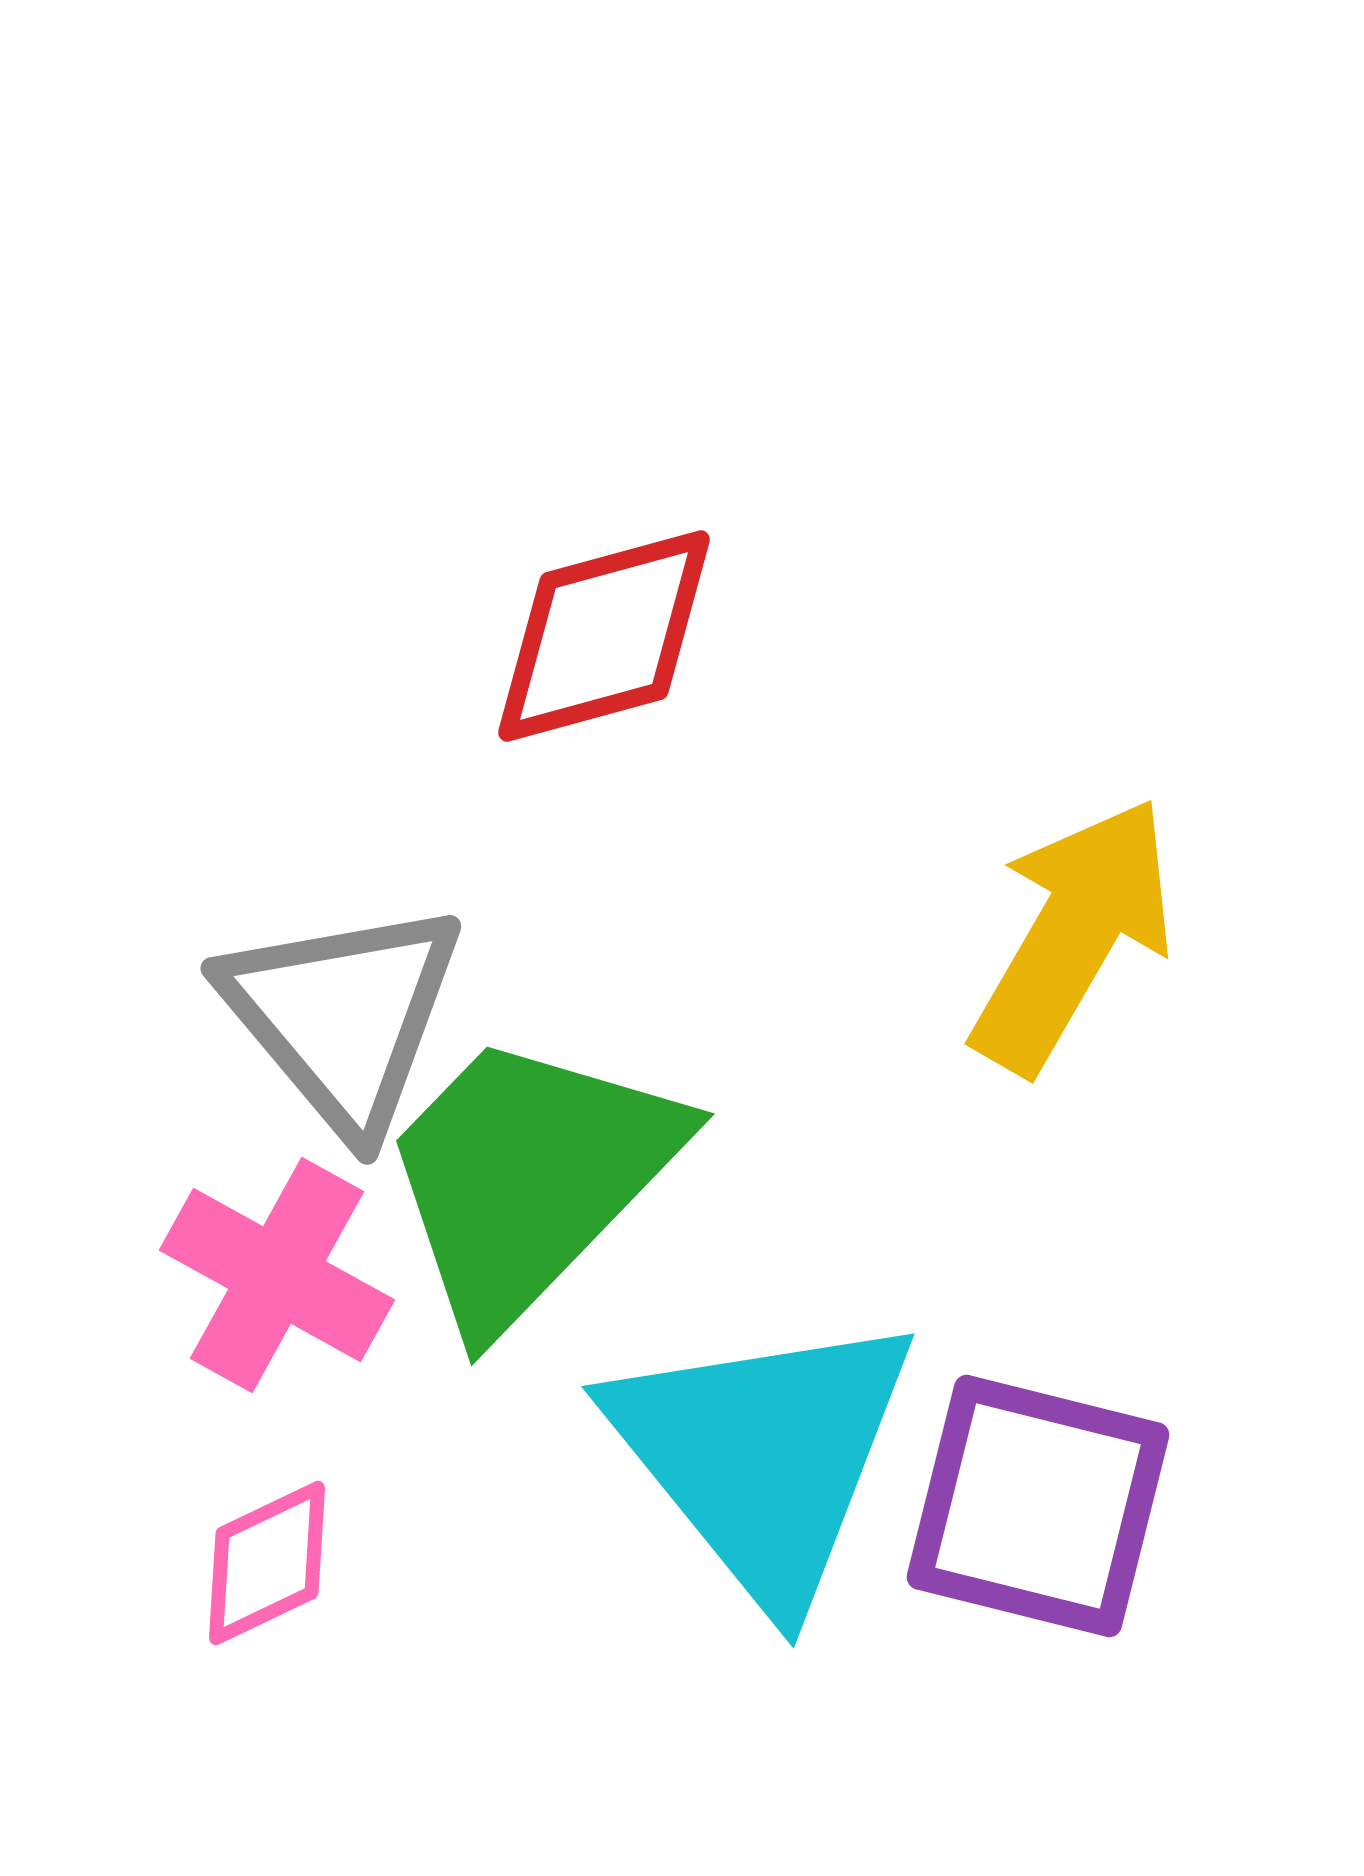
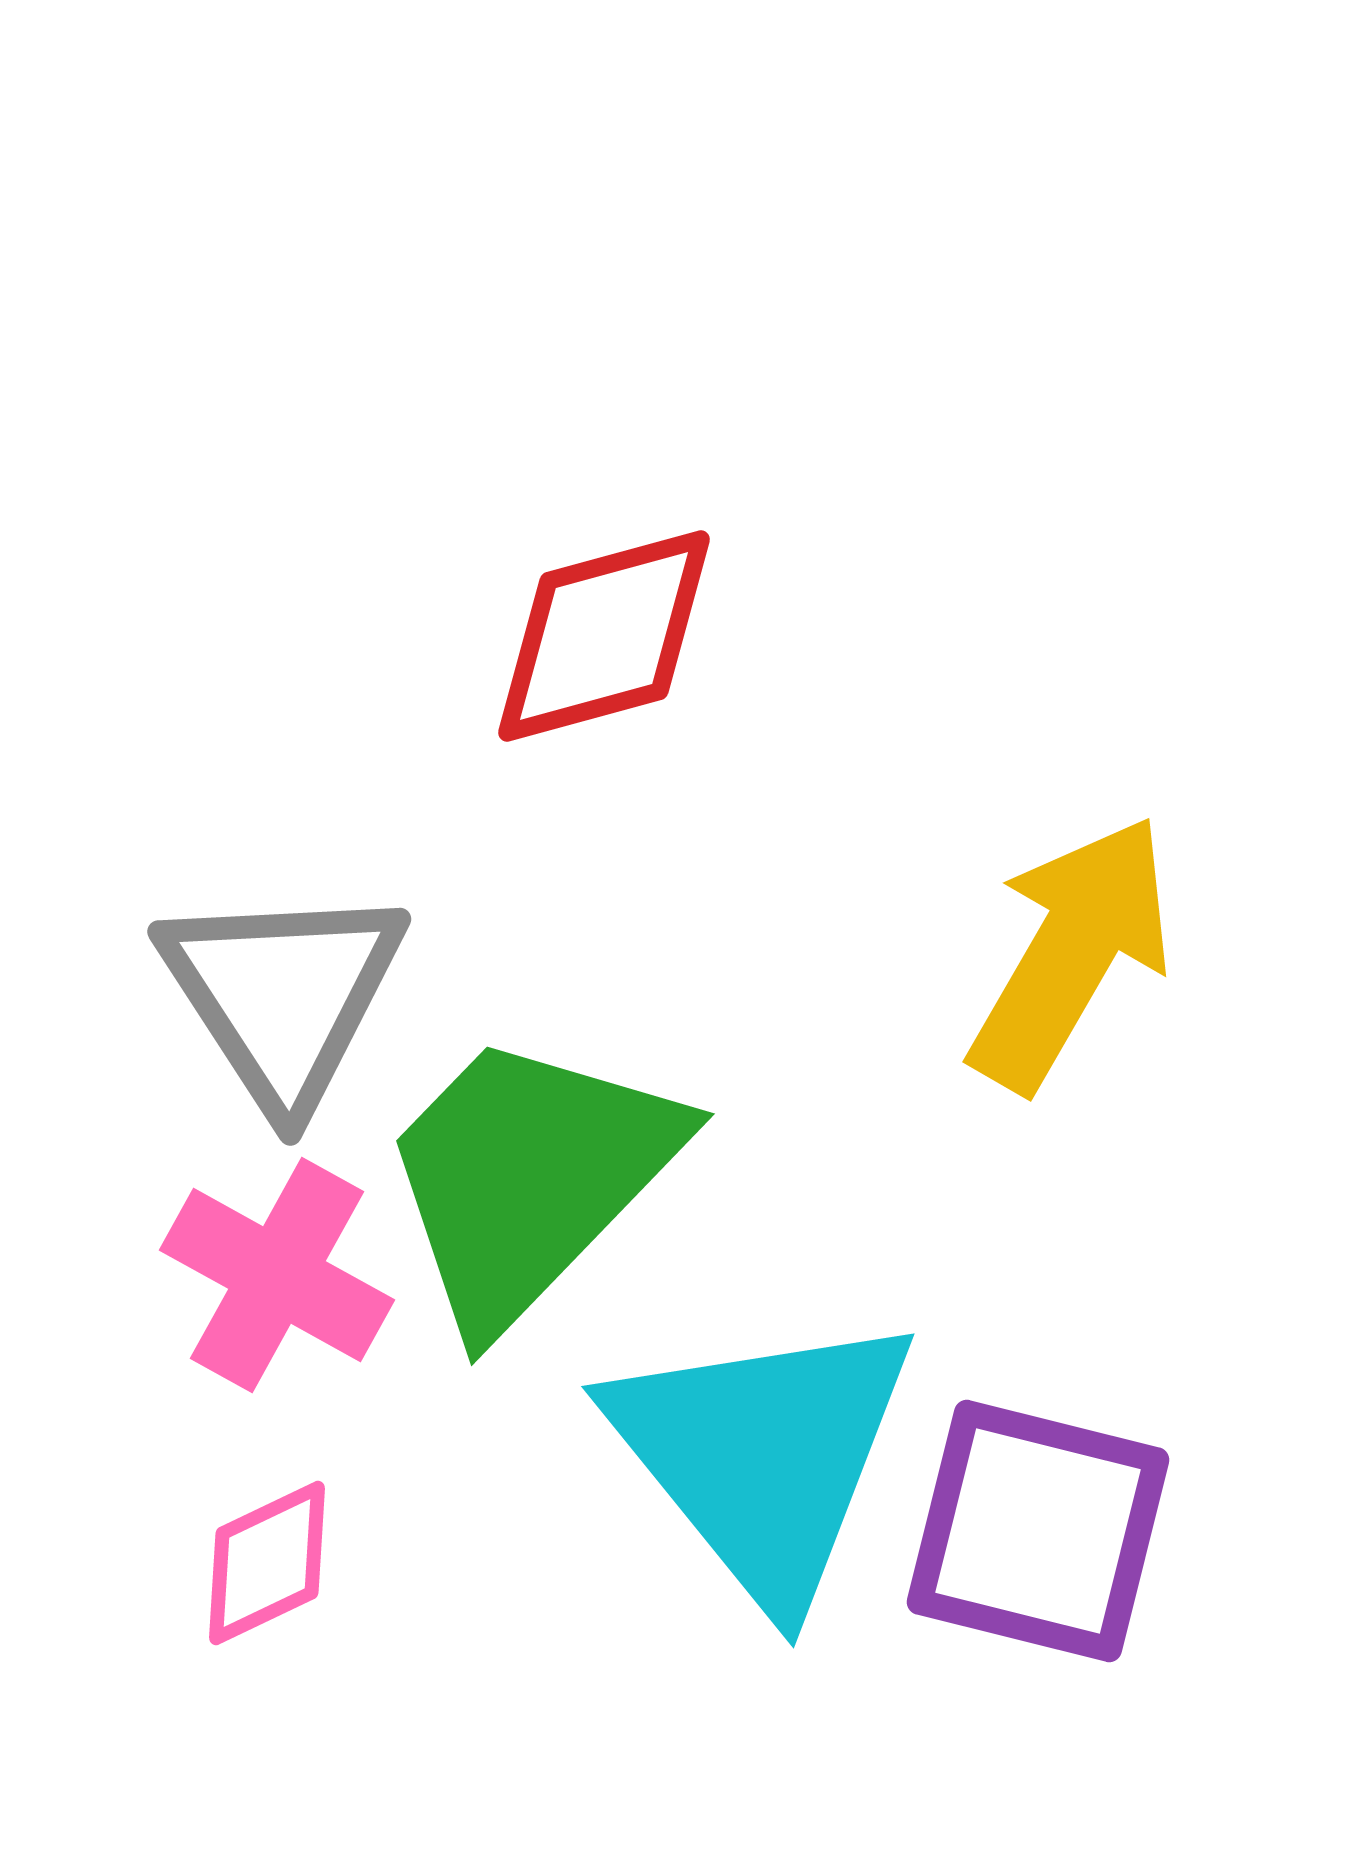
yellow arrow: moved 2 px left, 18 px down
gray triangle: moved 60 px left, 21 px up; rotated 7 degrees clockwise
purple square: moved 25 px down
